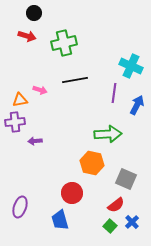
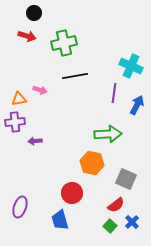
black line: moved 4 px up
orange triangle: moved 1 px left, 1 px up
